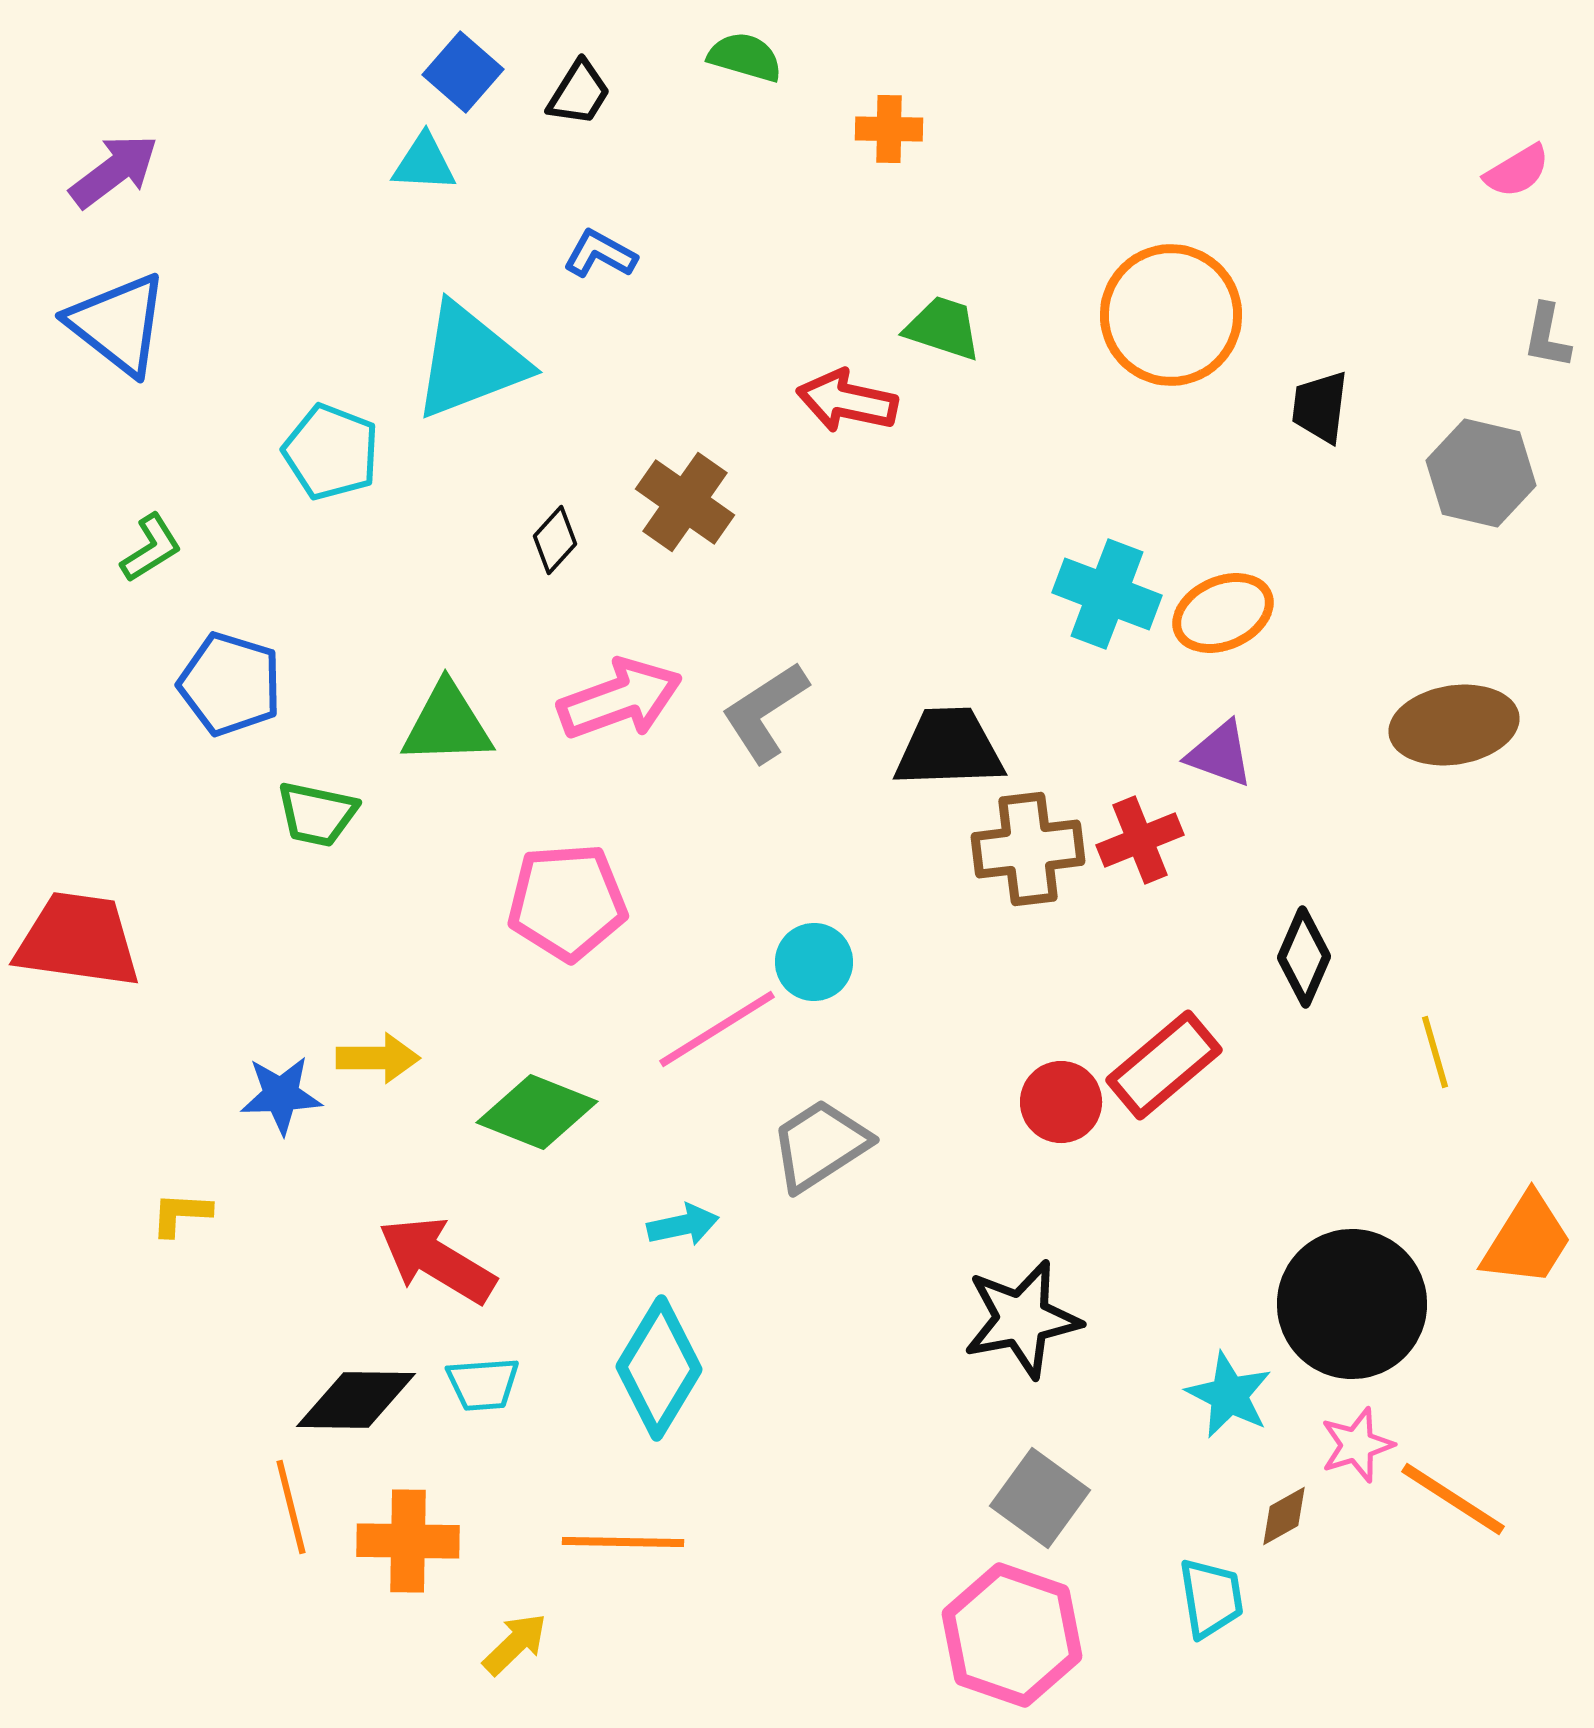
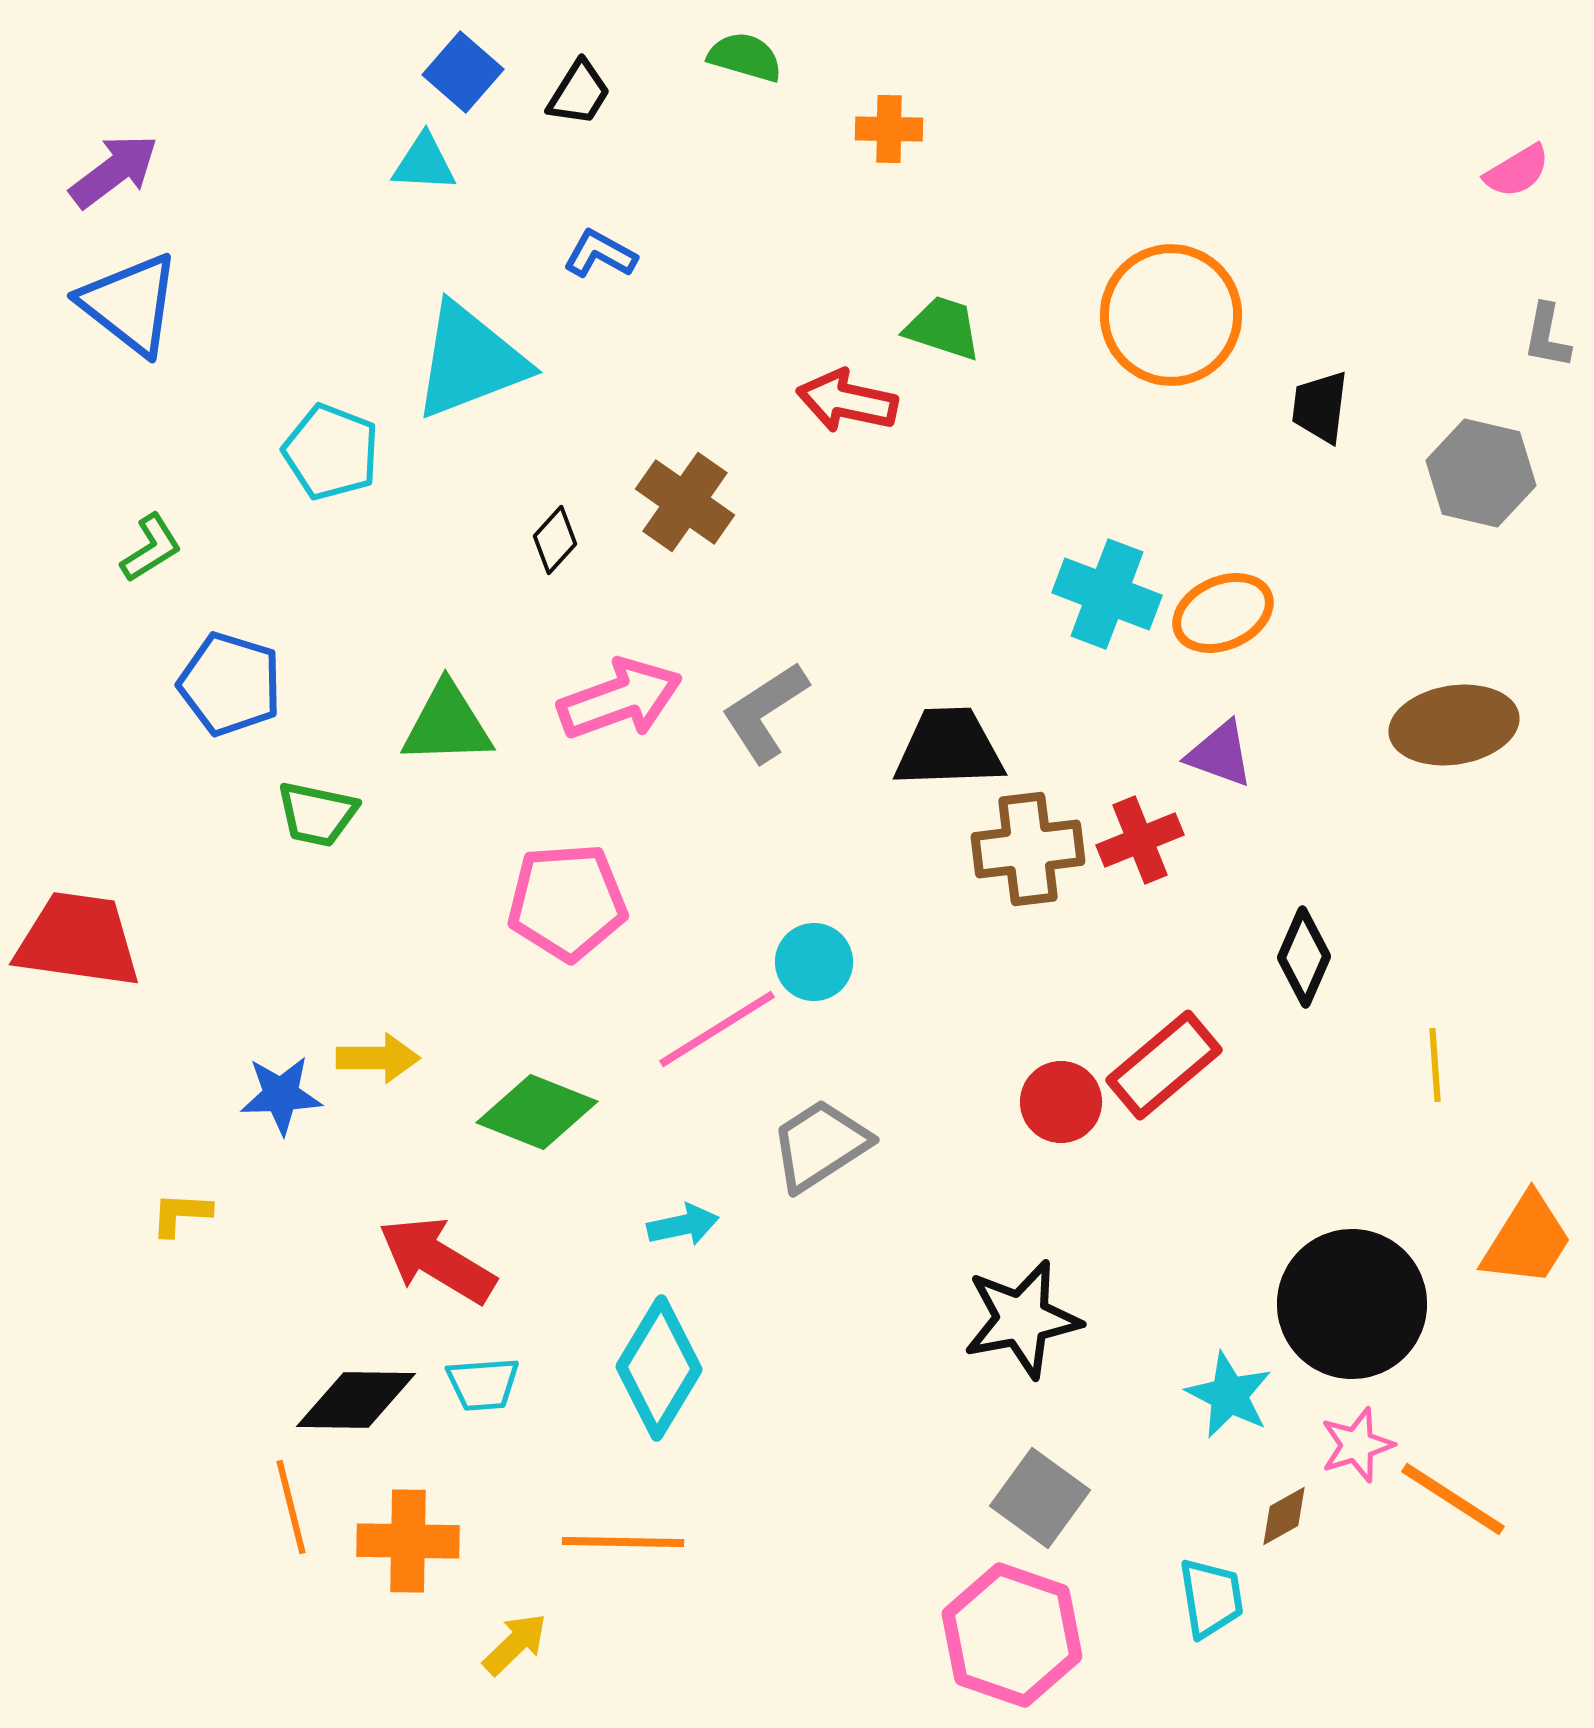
blue triangle at (118, 324): moved 12 px right, 20 px up
yellow line at (1435, 1052): moved 13 px down; rotated 12 degrees clockwise
